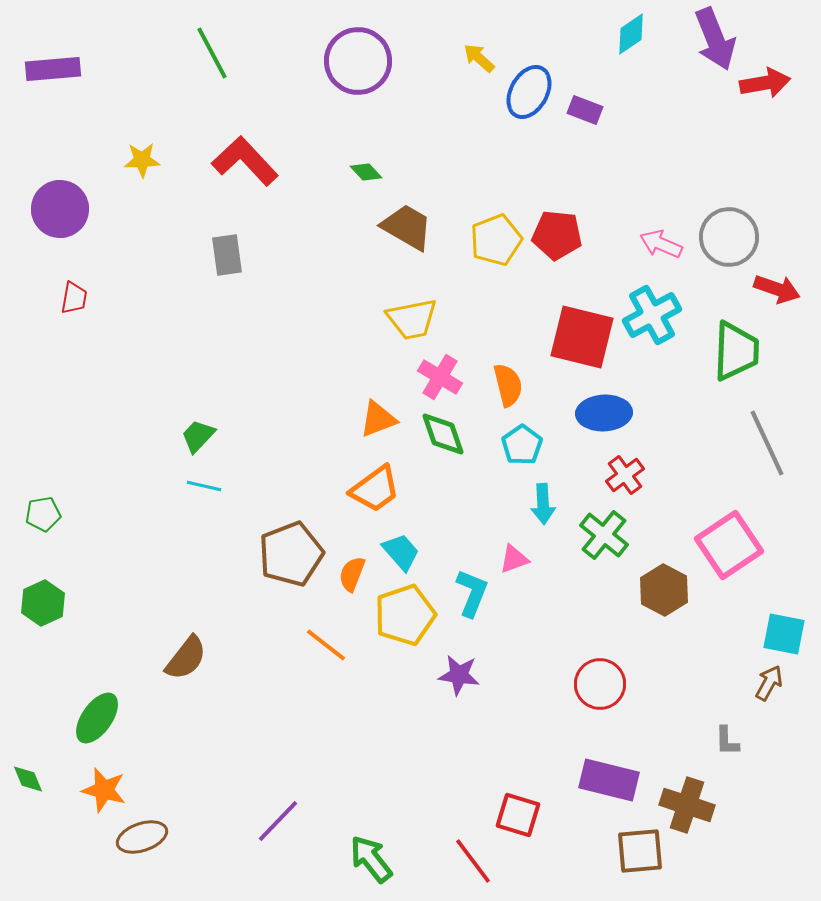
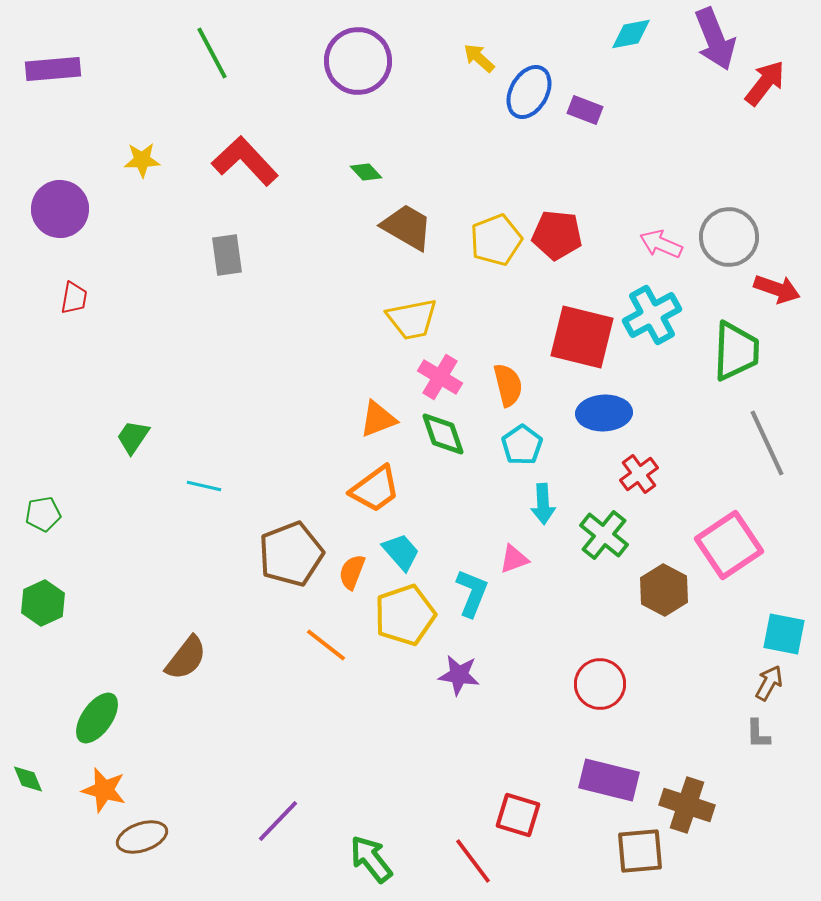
cyan diamond at (631, 34): rotated 24 degrees clockwise
red arrow at (765, 83): rotated 42 degrees counterclockwise
green trapezoid at (198, 436): moved 65 px left, 1 px down; rotated 9 degrees counterclockwise
red cross at (625, 475): moved 14 px right, 1 px up
orange semicircle at (352, 574): moved 2 px up
gray L-shape at (727, 741): moved 31 px right, 7 px up
